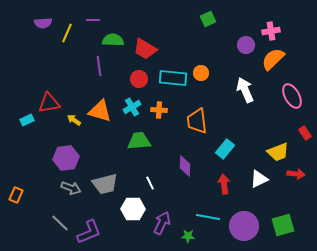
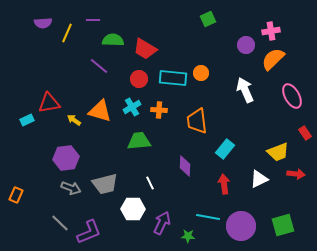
purple line at (99, 66): rotated 42 degrees counterclockwise
purple circle at (244, 226): moved 3 px left
